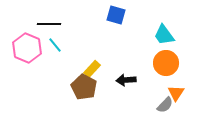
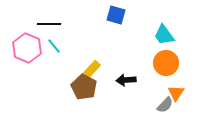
cyan line: moved 1 px left, 1 px down
